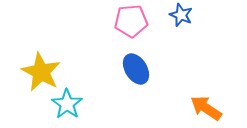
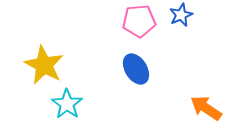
blue star: rotated 25 degrees clockwise
pink pentagon: moved 8 px right
yellow star: moved 3 px right, 7 px up
